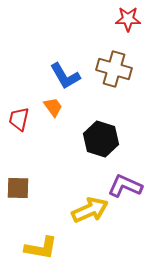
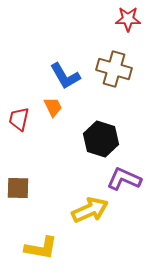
orange trapezoid: rotated 10 degrees clockwise
purple L-shape: moved 1 px left, 7 px up
